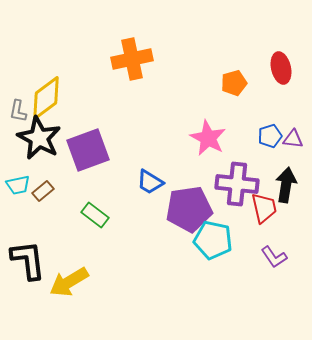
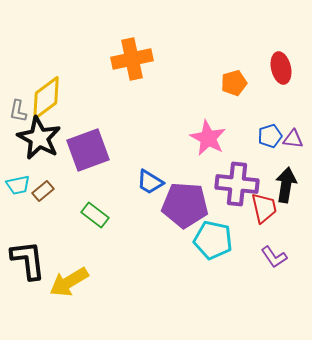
purple pentagon: moved 4 px left, 4 px up; rotated 12 degrees clockwise
